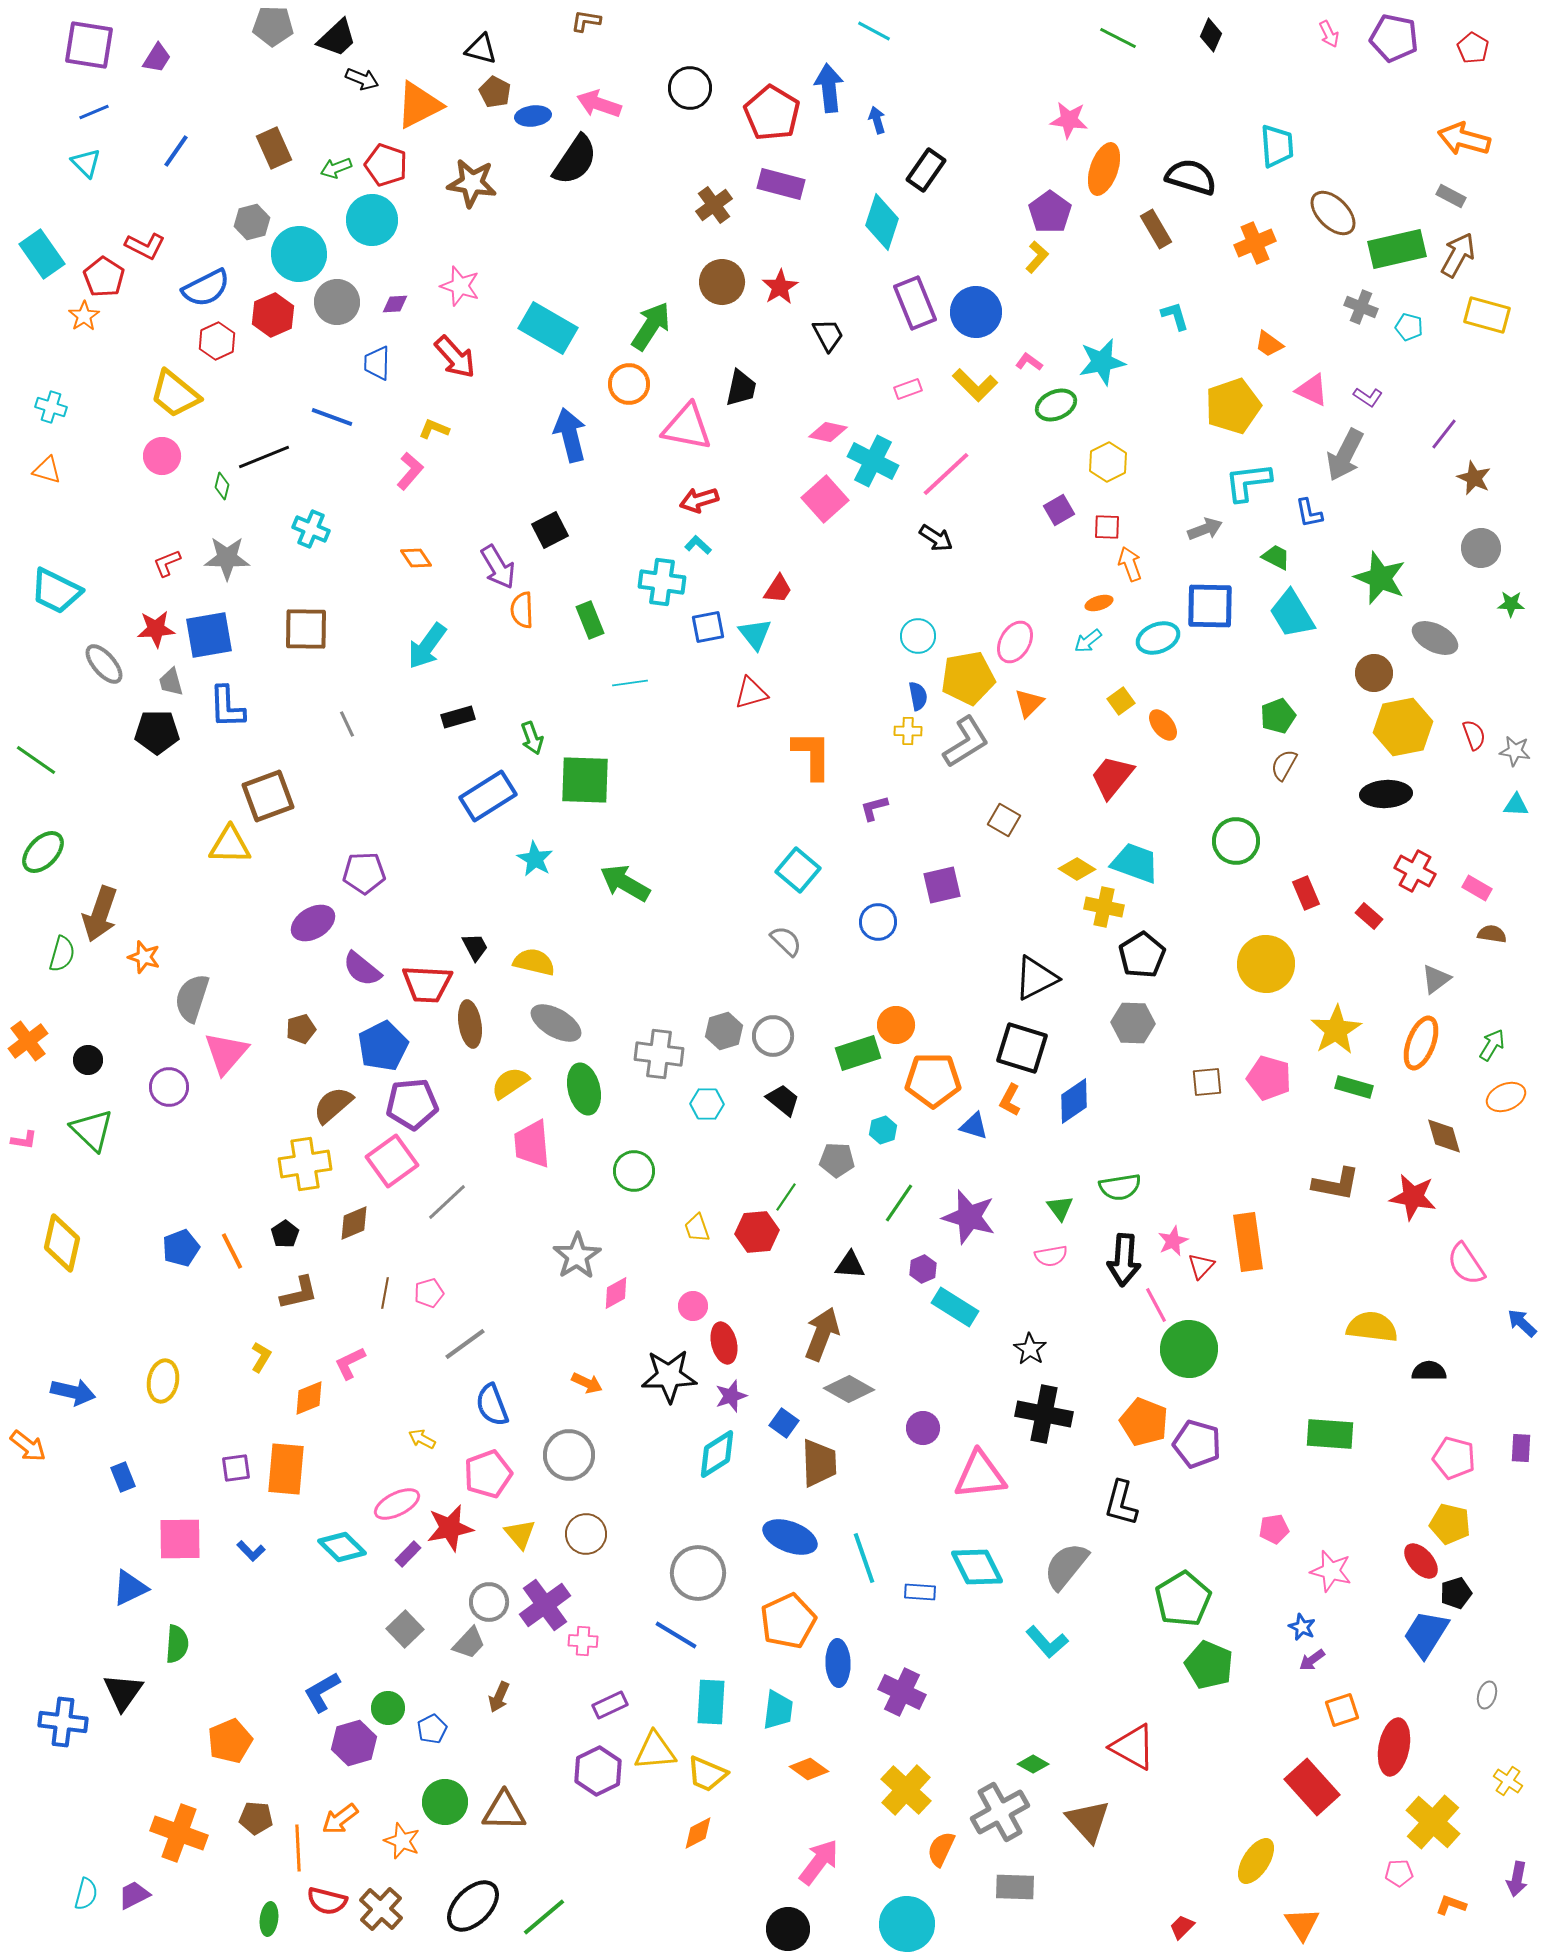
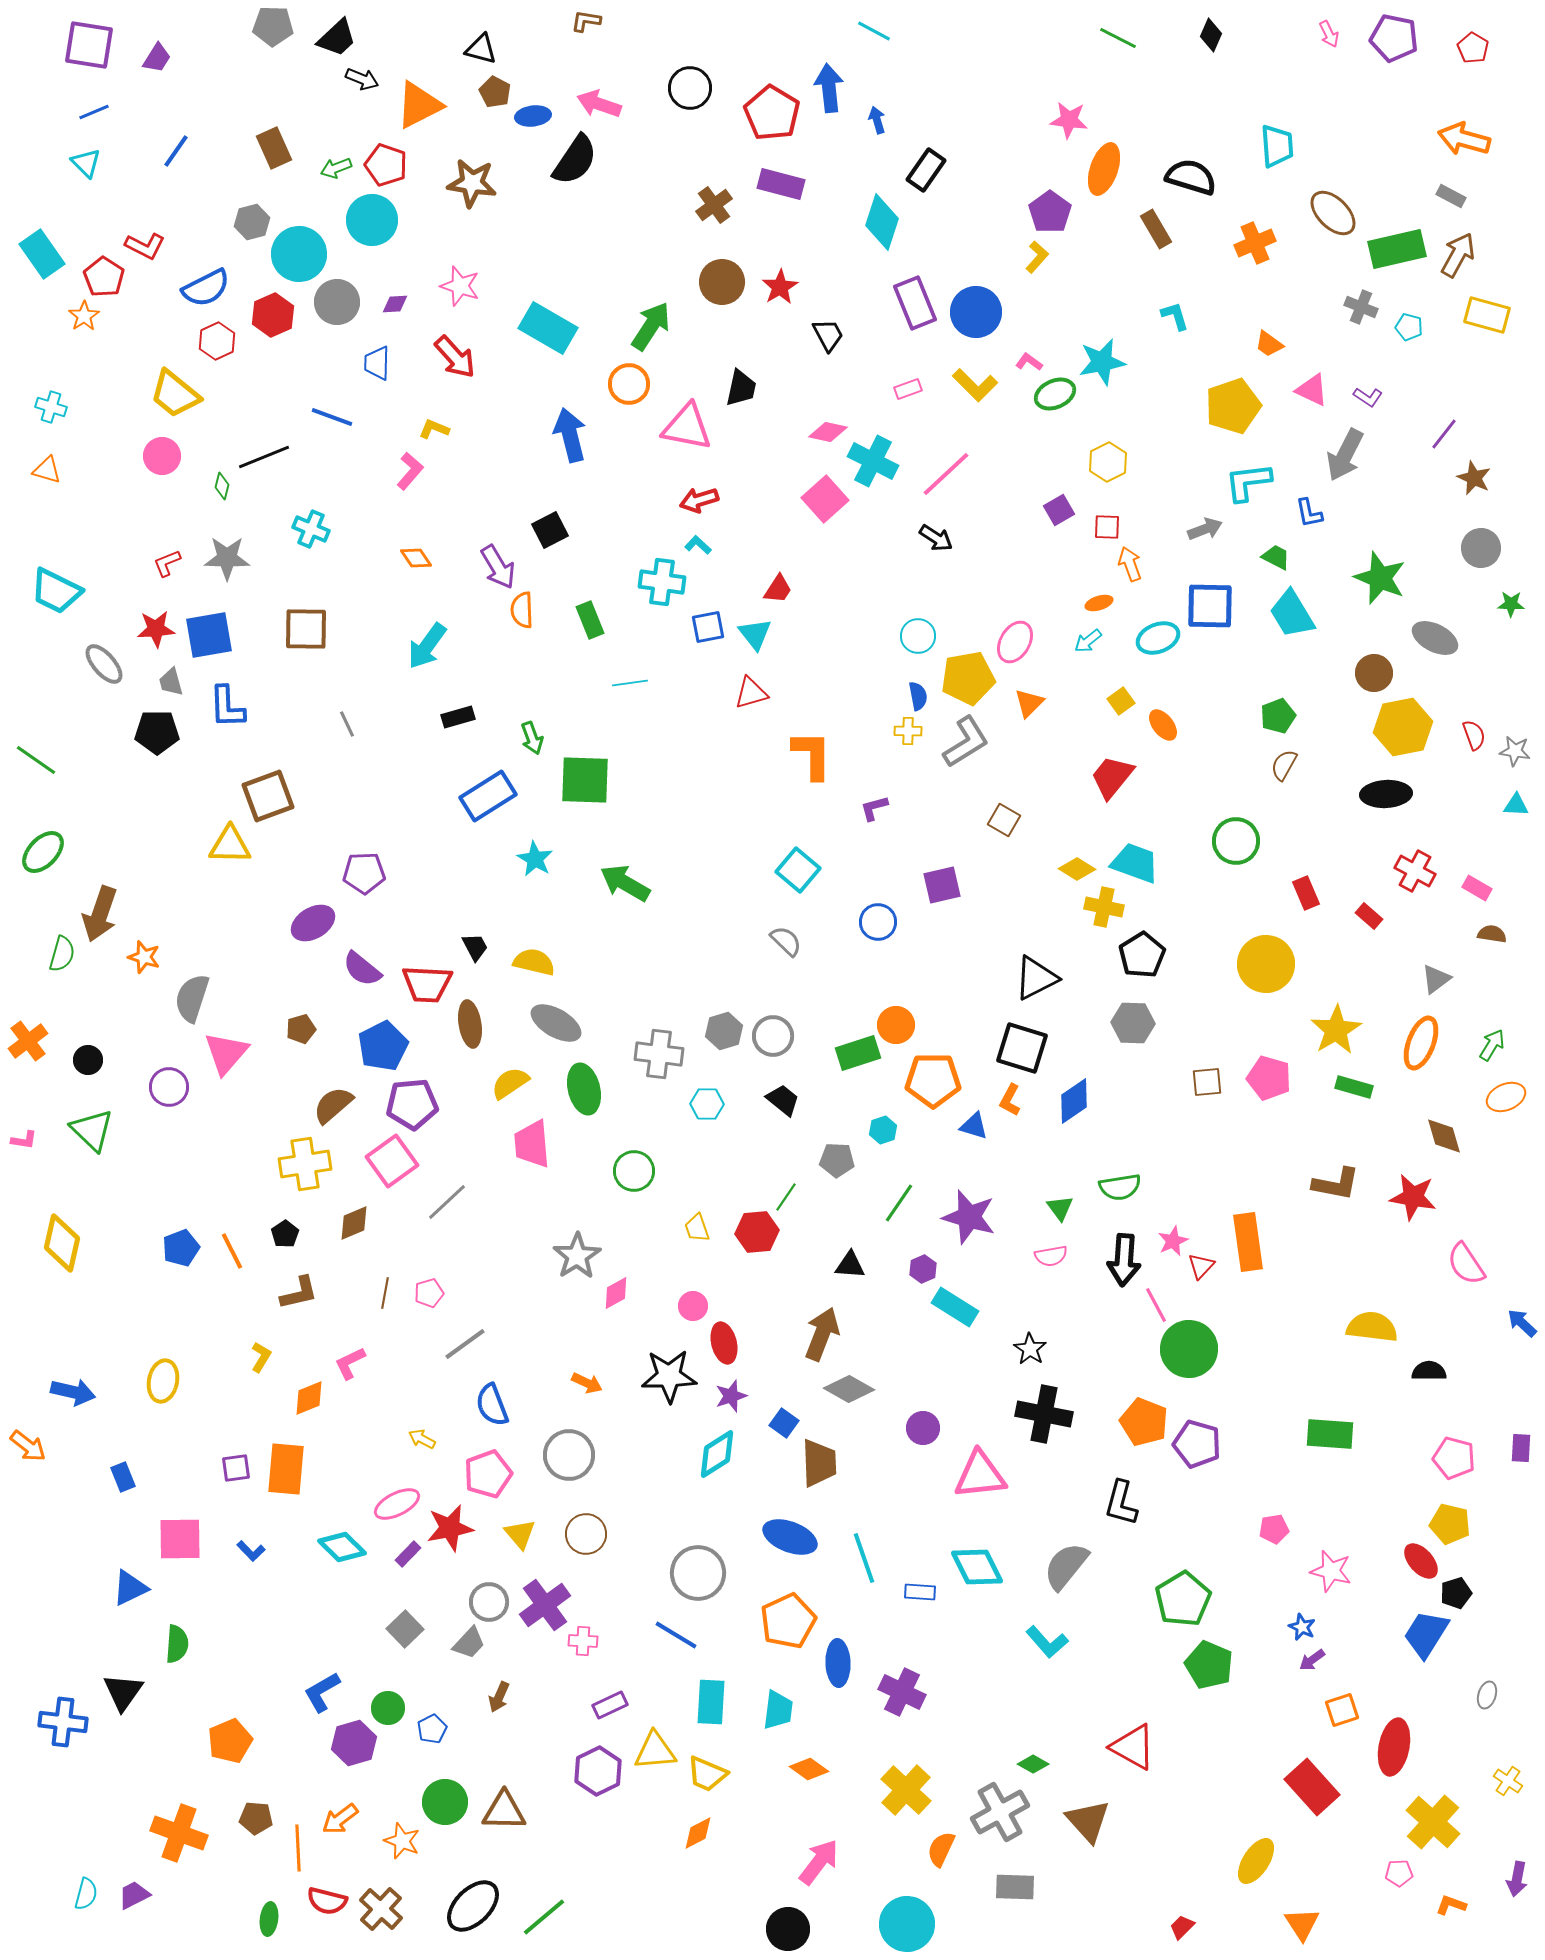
green ellipse at (1056, 405): moved 1 px left, 11 px up
